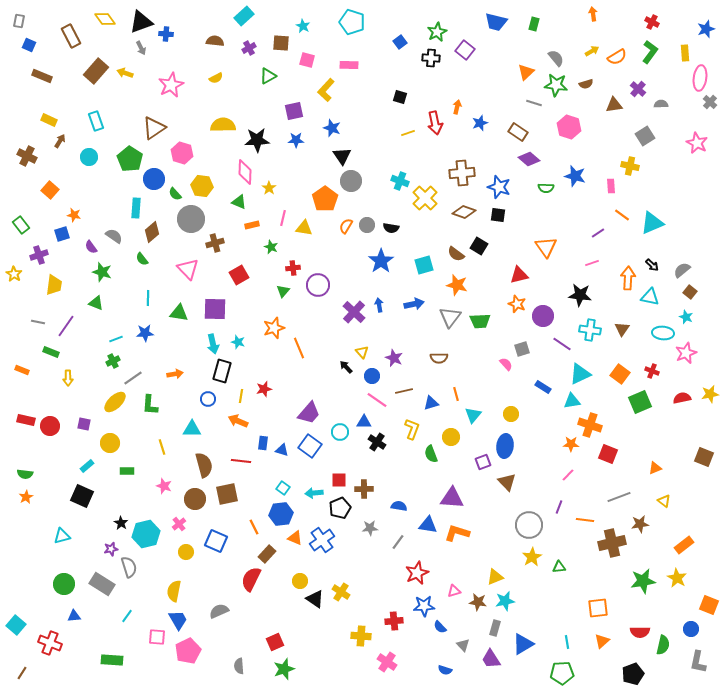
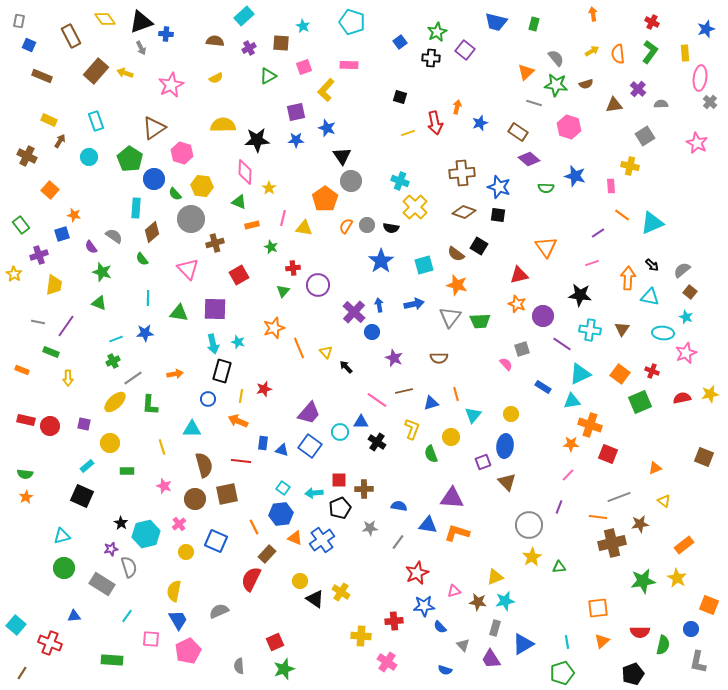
orange semicircle at (617, 57): moved 1 px right, 3 px up; rotated 114 degrees clockwise
pink square at (307, 60): moved 3 px left, 7 px down; rotated 35 degrees counterclockwise
purple square at (294, 111): moved 2 px right, 1 px down
blue star at (332, 128): moved 5 px left
yellow cross at (425, 198): moved 10 px left, 9 px down
green triangle at (96, 303): moved 3 px right
yellow triangle at (362, 352): moved 36 px left
blue circle at (372, 376): moved 44 px up
blue triangle at (364, 422): moved 3 px left
orange line at (585, 520): moved 13 px right, 3 px up
green circle at (64, 584): moved 16 px up
pink square at (157, 637): moved 6 px left, 2 px down
green pentagon at (562, 673): rotated 15 degrees counterclockwise
